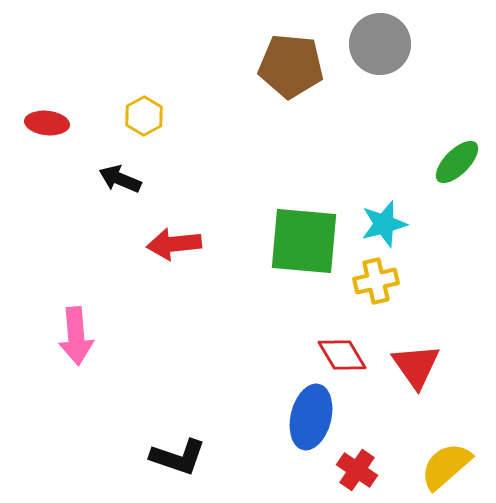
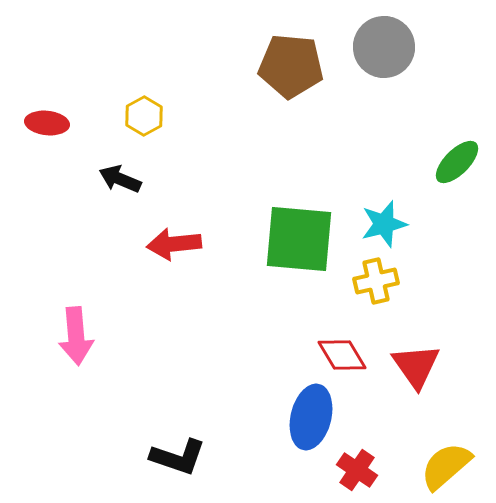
gray circle: moved 4 px right, 3 px down
green square: moved 5 px left, 2 px up
